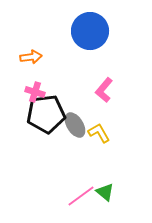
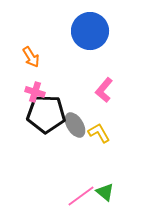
orange arrow: rotated 65 degrees clockwise
black pentagon: rotated 9 degrees clockwise
